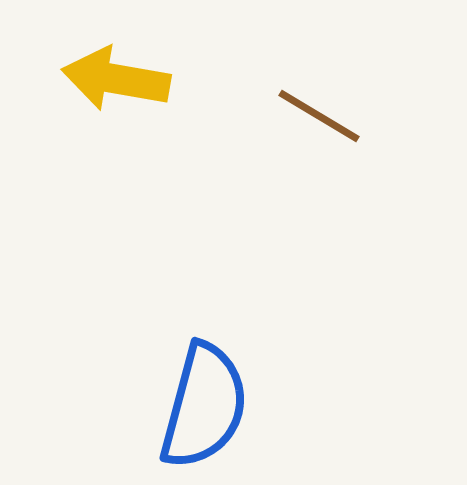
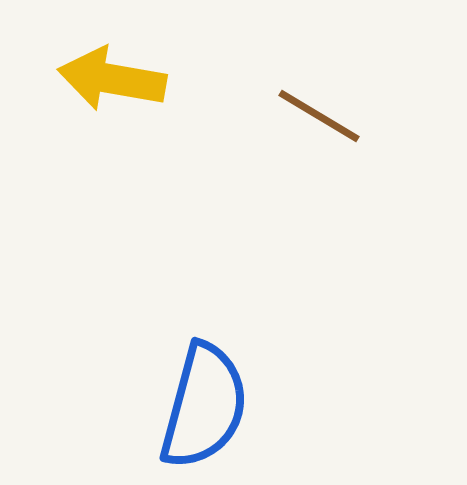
yellow arrow: moved 4 px left
